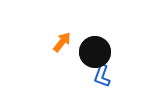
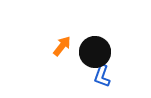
orange arrow: moved 4 px down
